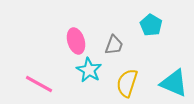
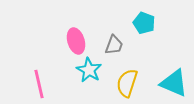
cyan pentagon: moved 7 px left, 2 px up; rotated 10 degrees counterclockwise
pink line: rotated 48 degrees clockwise
